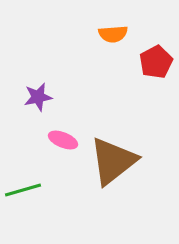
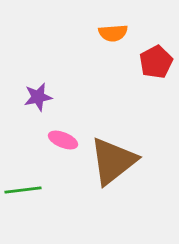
orange semicircle: moved 1 px up
green line: rotated 9 degrees clockwise
